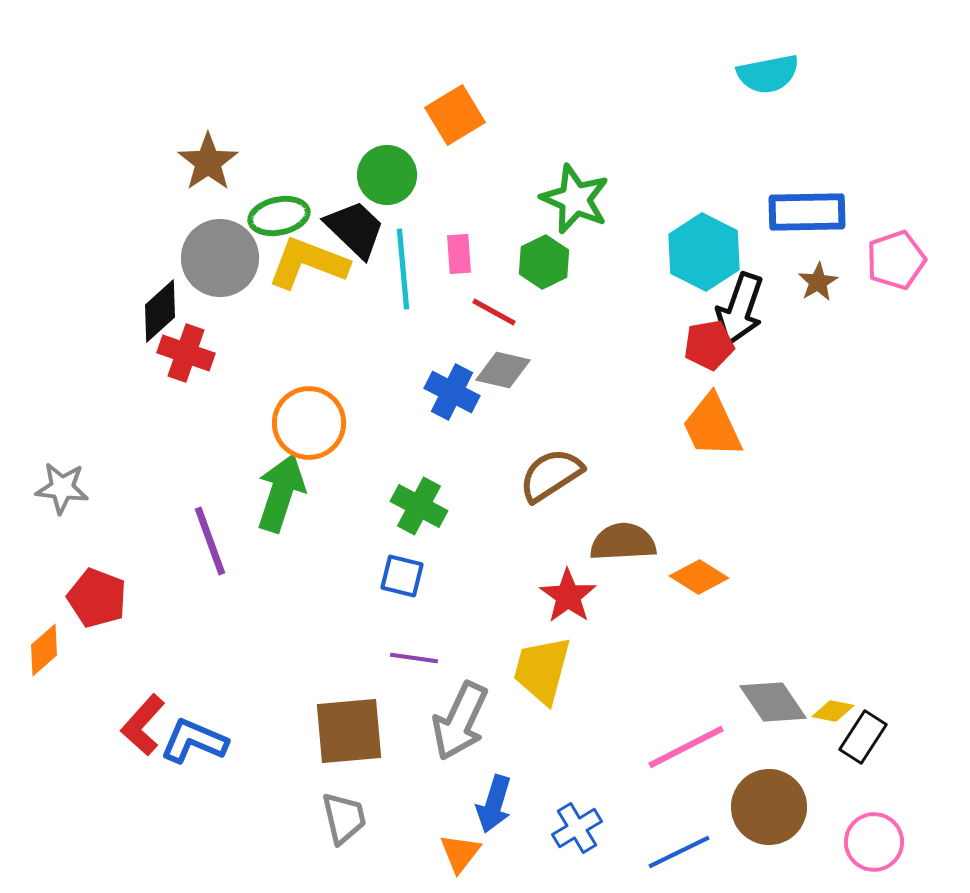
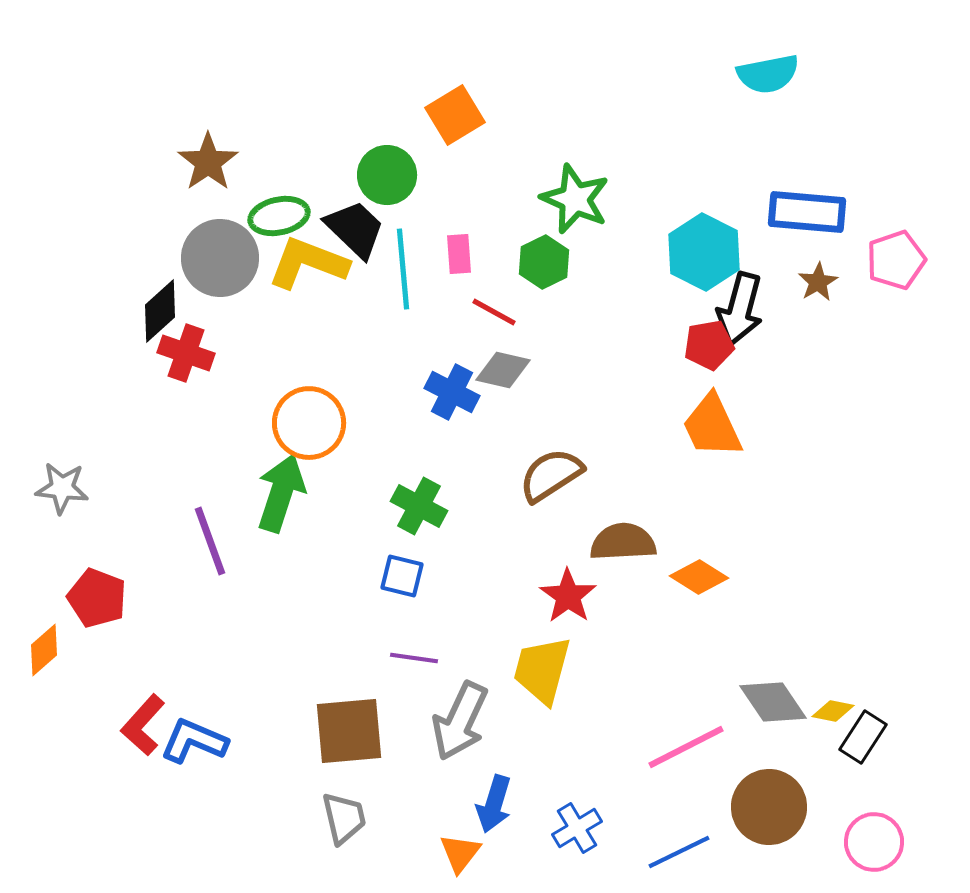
blue rectangle at (807, 212): rotated 6 degrees clockwise
black arrow at (740, 309): rotated 4 degrees counterclockwise
